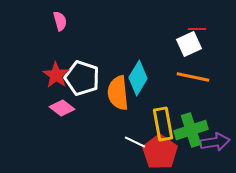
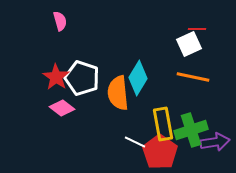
red star: moved 2 px down
